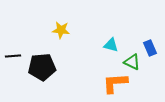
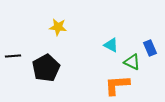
yellow star: moved 3 px left, 3 px up
cyan triangle: rotated 14 degrees clockwise
black pentagon: moved 4 px right, 1 px down; rotated 24 degrees counterclockwise
orange L-shape: moved 2 px right, 2 px down
